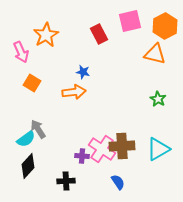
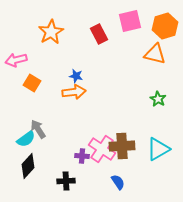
orange hexagon: rotated 10 degrees clockwise
orange star: moved 5 px right, 3 px up
pink arrow: moved 5 px left, 8 px down; rotated 100 degrees clockwise
blue star: moved 7 px left, 4 px down
